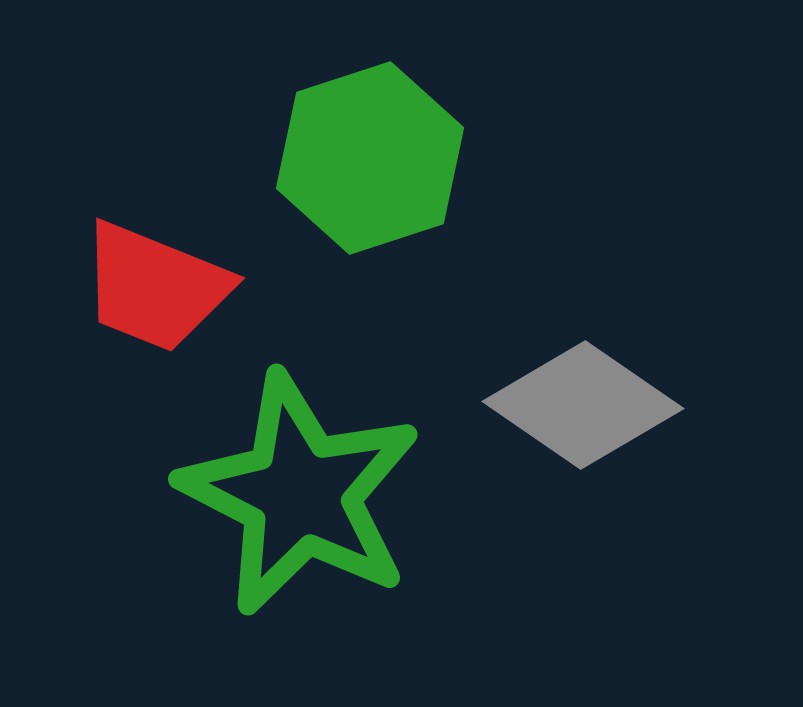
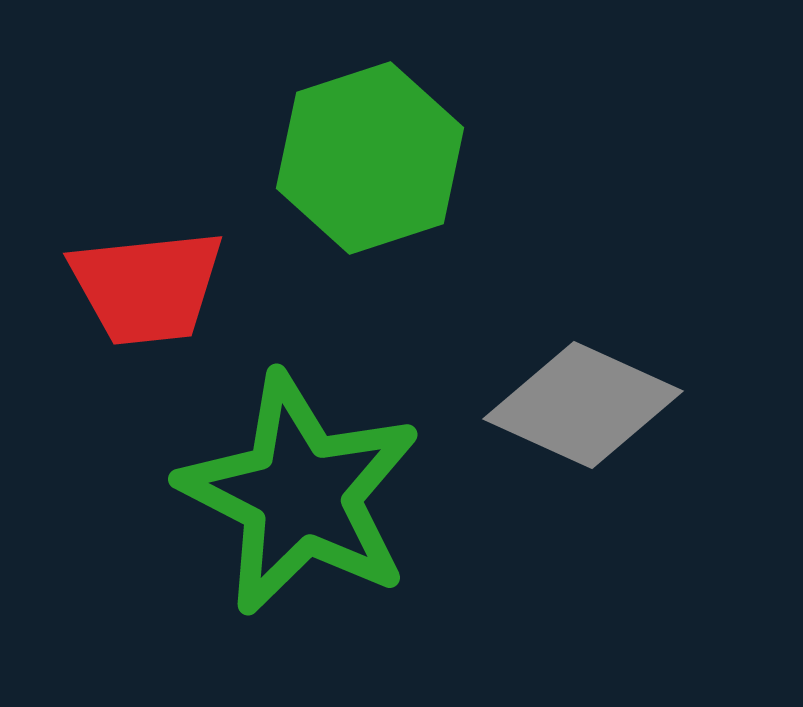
red trapezoid: moved 8 px left; rotated 28 degrees counterclockwise
gray diamond: rotated 10 degrees counterclockwise
